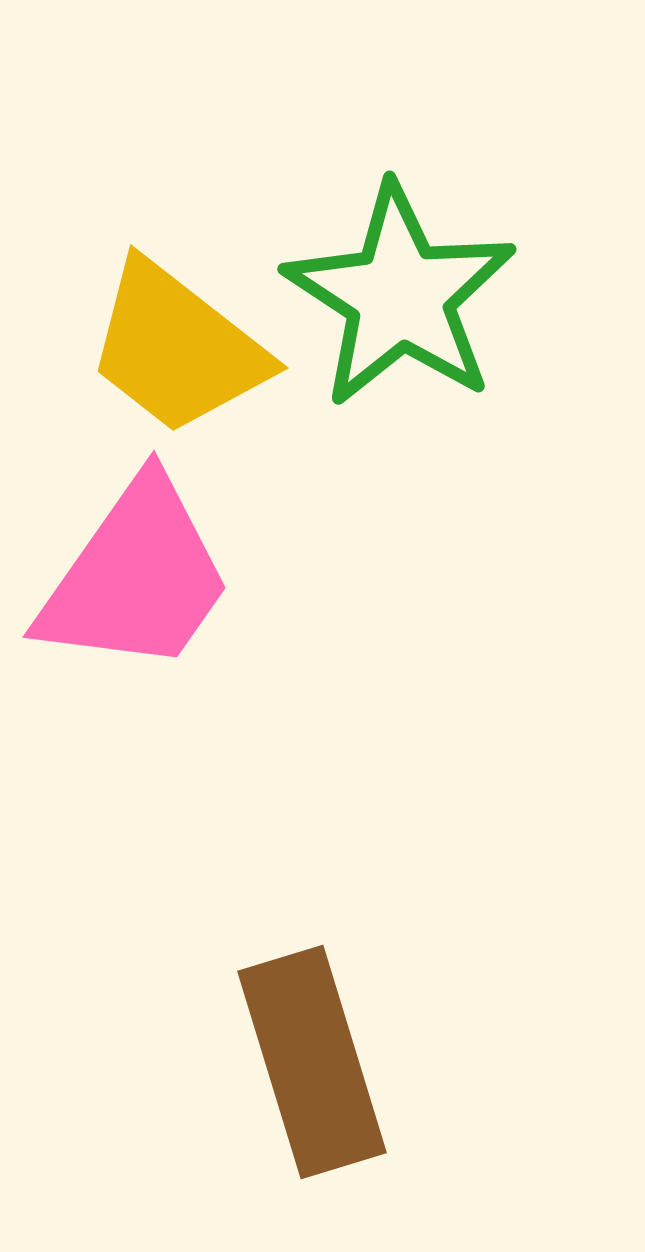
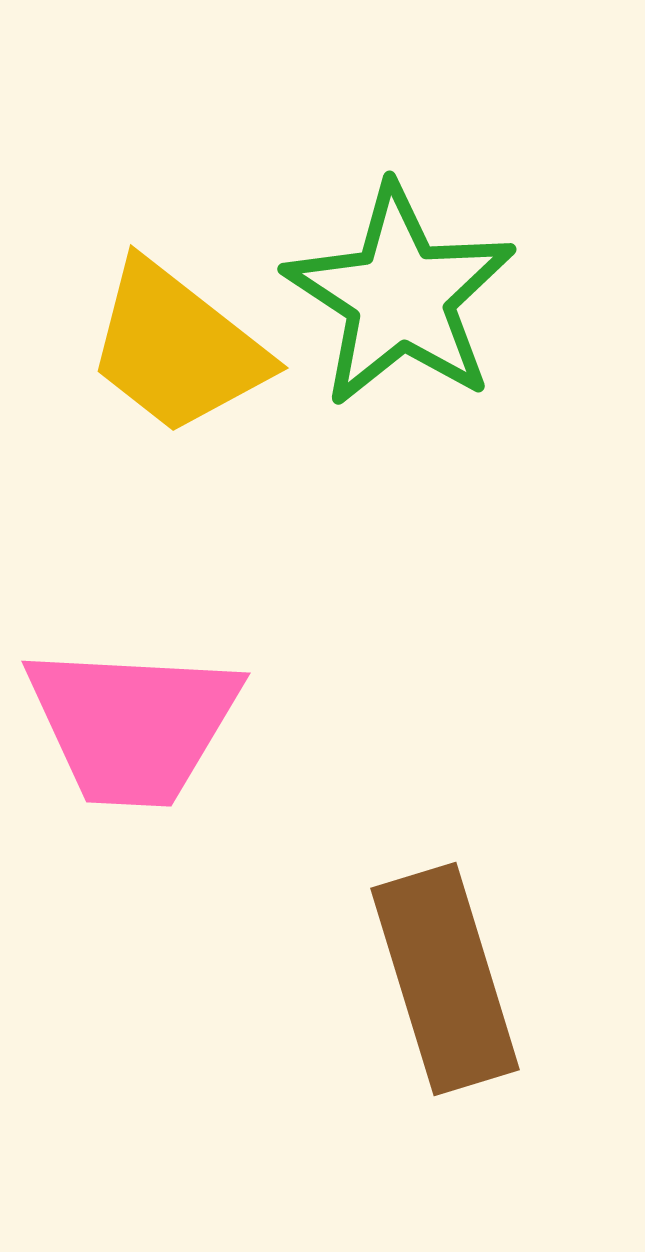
pink trapezoid: moved 3 px left, 148 px down; rotated 58 degrees clockwise
brown rectangle: moved 133 px right, 83 px up
